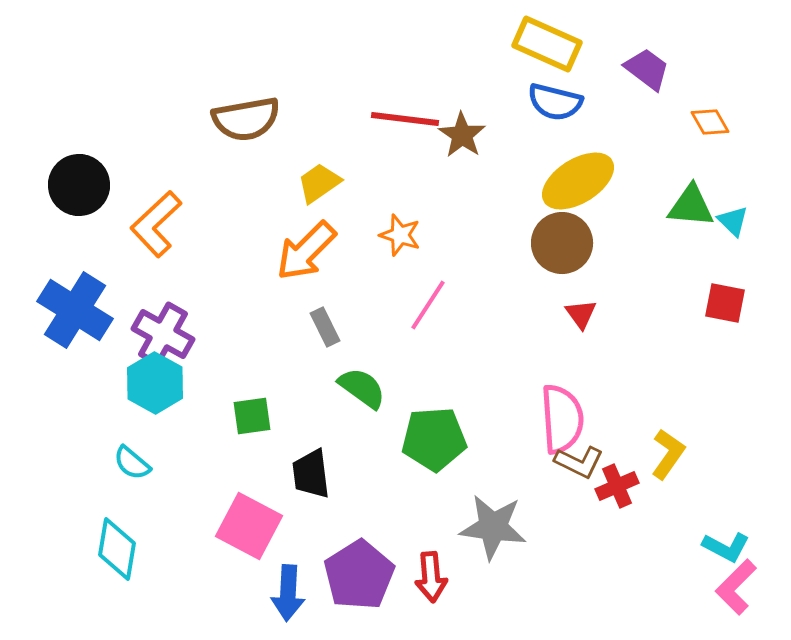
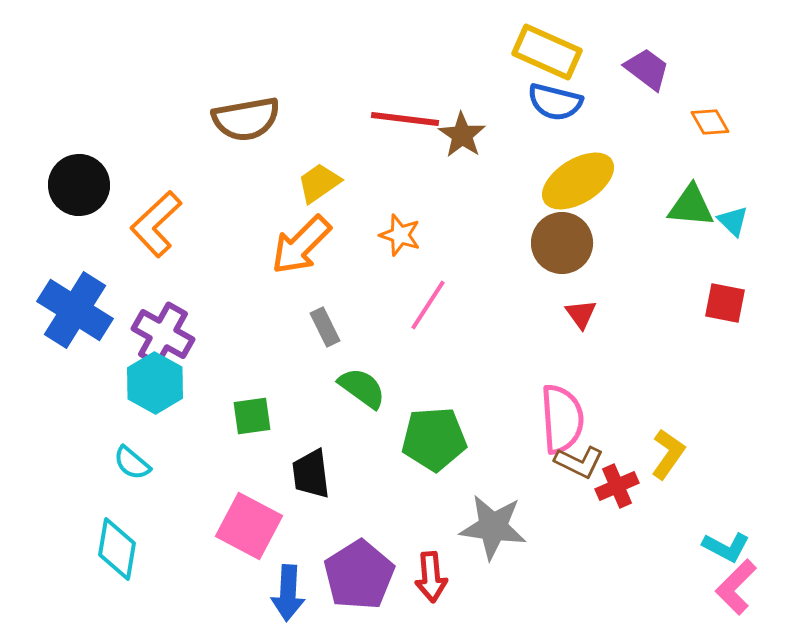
yellow rectangle: moved 8 px down
orange arrow: moved 5 px left, 6 px up
